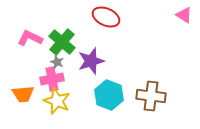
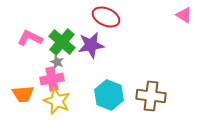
purple star: moved 16 px up; rotated 8 degrees clockwise
